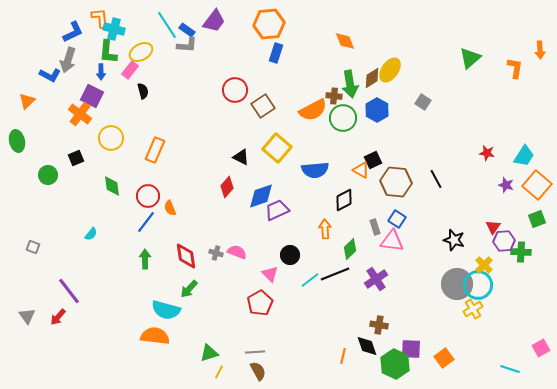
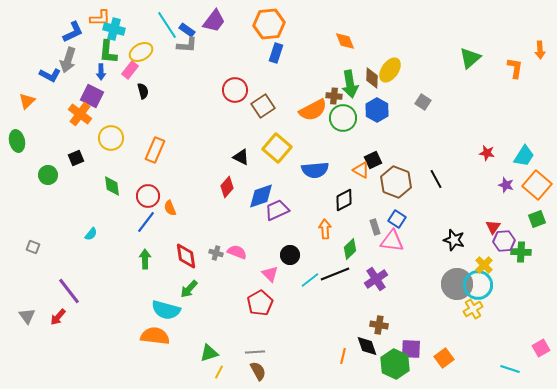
orange L-shape at (100, 18): rotated 95 degrees clockwise
brown diamond at (372, 78): rotated 55 degrees counterclockwise
brown hexagon at (396, 182): rotated 16 degrees clockwise
